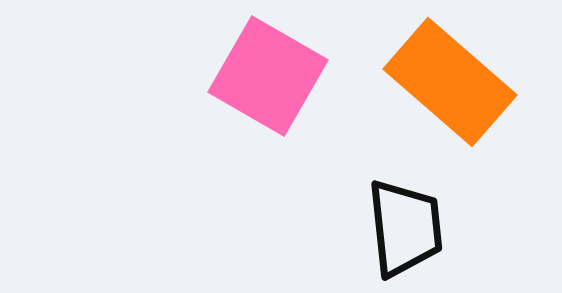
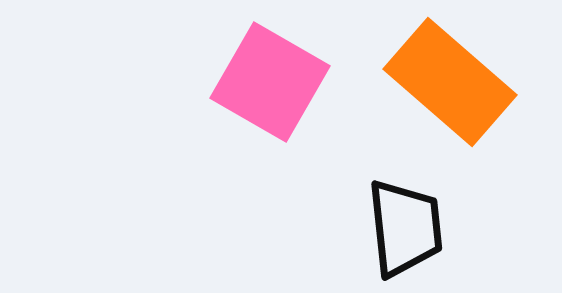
pink square: moved 2 px right, 6 px down
